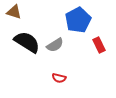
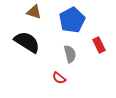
brown triangle: moved 20 px right
blue pentagon: moved 6 px left
gray semicircle: moved 15 px right, 9 px down; rotated 72 degrees counterclockwise
red semicircle: rotated 24 degrees clockwise
